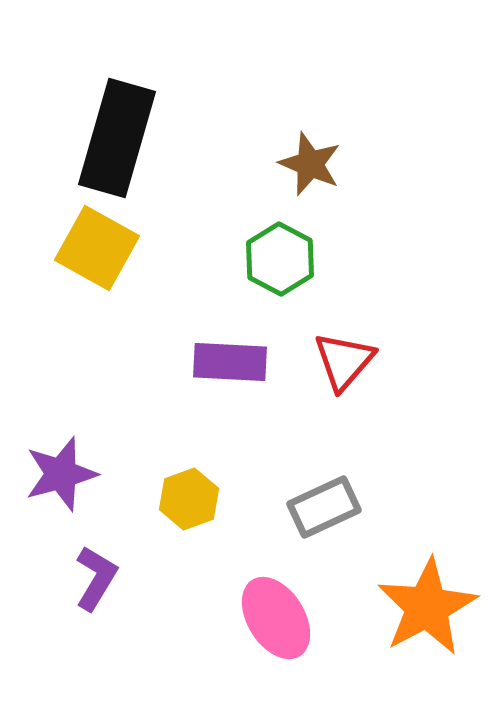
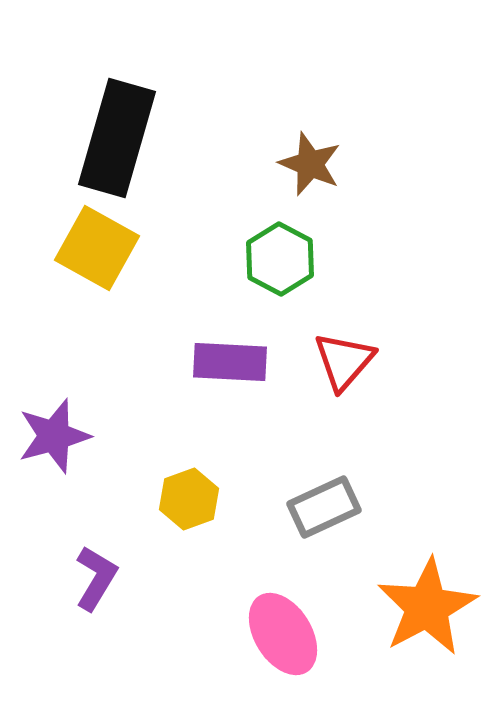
purple star: moved 7 px left, 38 px up
pink ellipse: moved 7 px right, 16 px down
